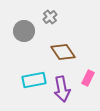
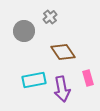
pink rectangle: rotated 42 degrees counterclockwise
